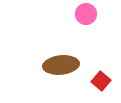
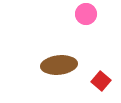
brown ellipse: moved 2 px left
